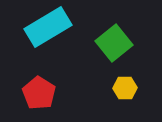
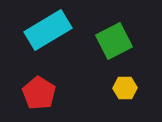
cyan rectangle: moved 3 px down
green square: moved 2 px up; rotated 12 degrees clockwise
